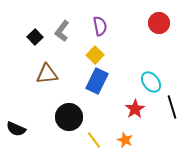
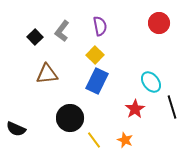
black circle: moved 1 px right, 1 px down
